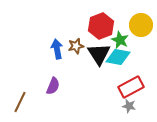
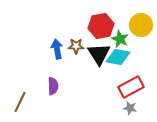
red hexagon: rotated 10 degrees clockwise
green star: moved 1 px up
brown star: rotated 14 degrees clockwise
purple semicircle: rotated 24 degrees counterclockwise
gray star: moved 1 px right, 2 px down
